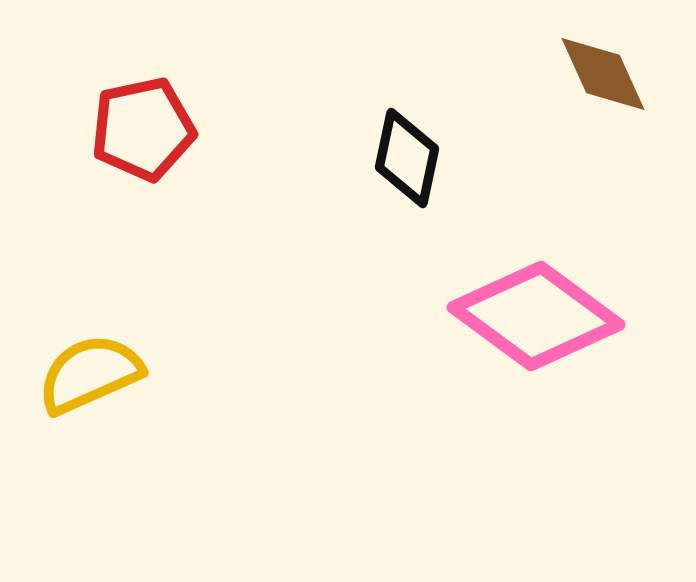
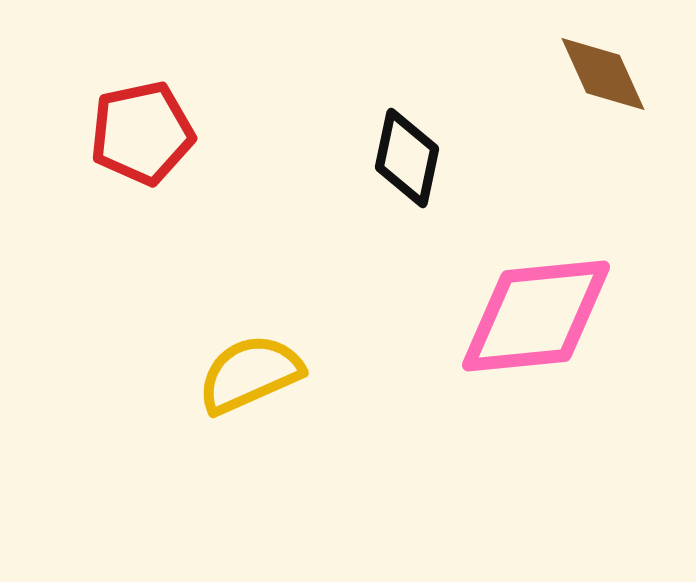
red pentagon: moved 1 px left, 4 px down
pink diamond: rotated 42 degrees counterclockwise
yellow semicircle: moved 160 px right
